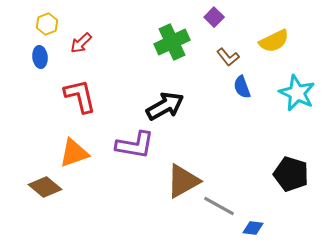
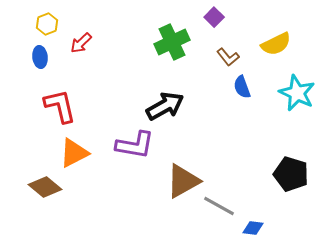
yellow semicircle: moved 2 px right, 3 px down
red L-shape: moved 20 px left, 10 px down
orange triangle: rotated 8 degrees counterclockwise
